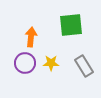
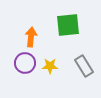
green square: moved 3 px left
yellow star: moved 1 px left, 3 px down
